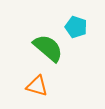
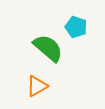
orange triangle: rotated 45 degrees counterclockwise
